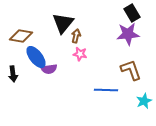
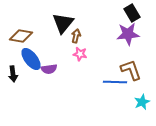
blue ellipse: moved 5 px left, 2 px down
blue line: moved 9 px right, 8 px up
cyan star: moved 2 px left, 1 px down
